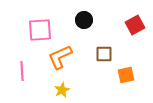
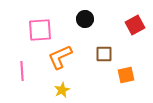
black circle: moved 1 px right, 1 px up
